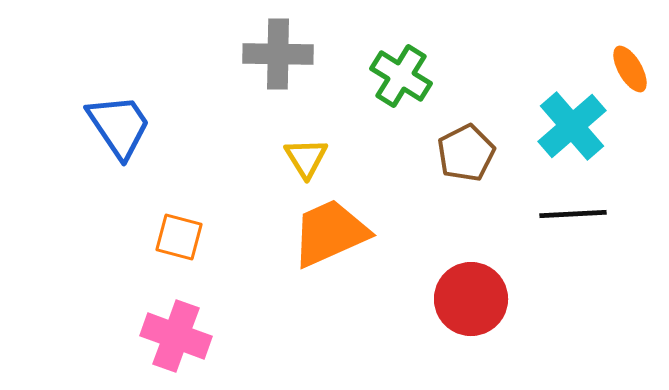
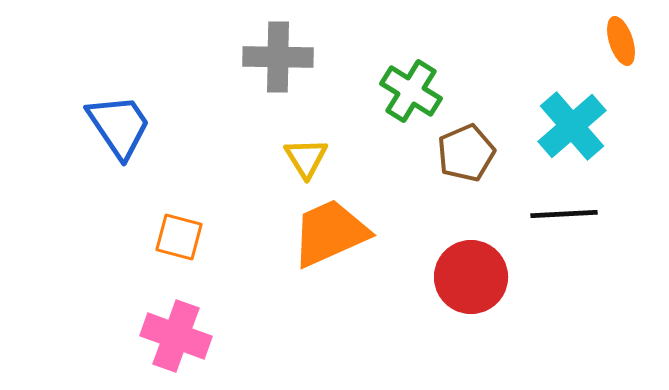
gray cross: moved 3 px down
orange ellipse: moved 9 px left, 28 px up; rotated 12 degrees clockwise
green cross: moved 10 px right, 15 px down
brown pentagon: rotated 4 degrees clockwise
black line: moved 9 px left
red circle: moved 22 px up
